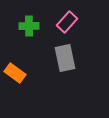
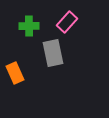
gray rectangle: moved 12 px left, 5 px up
orange rectangle: rotated 30 degrees clockwise
